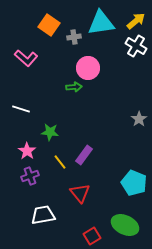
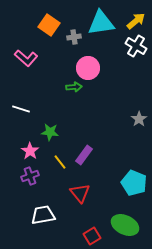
pink star: moved 3 px right
